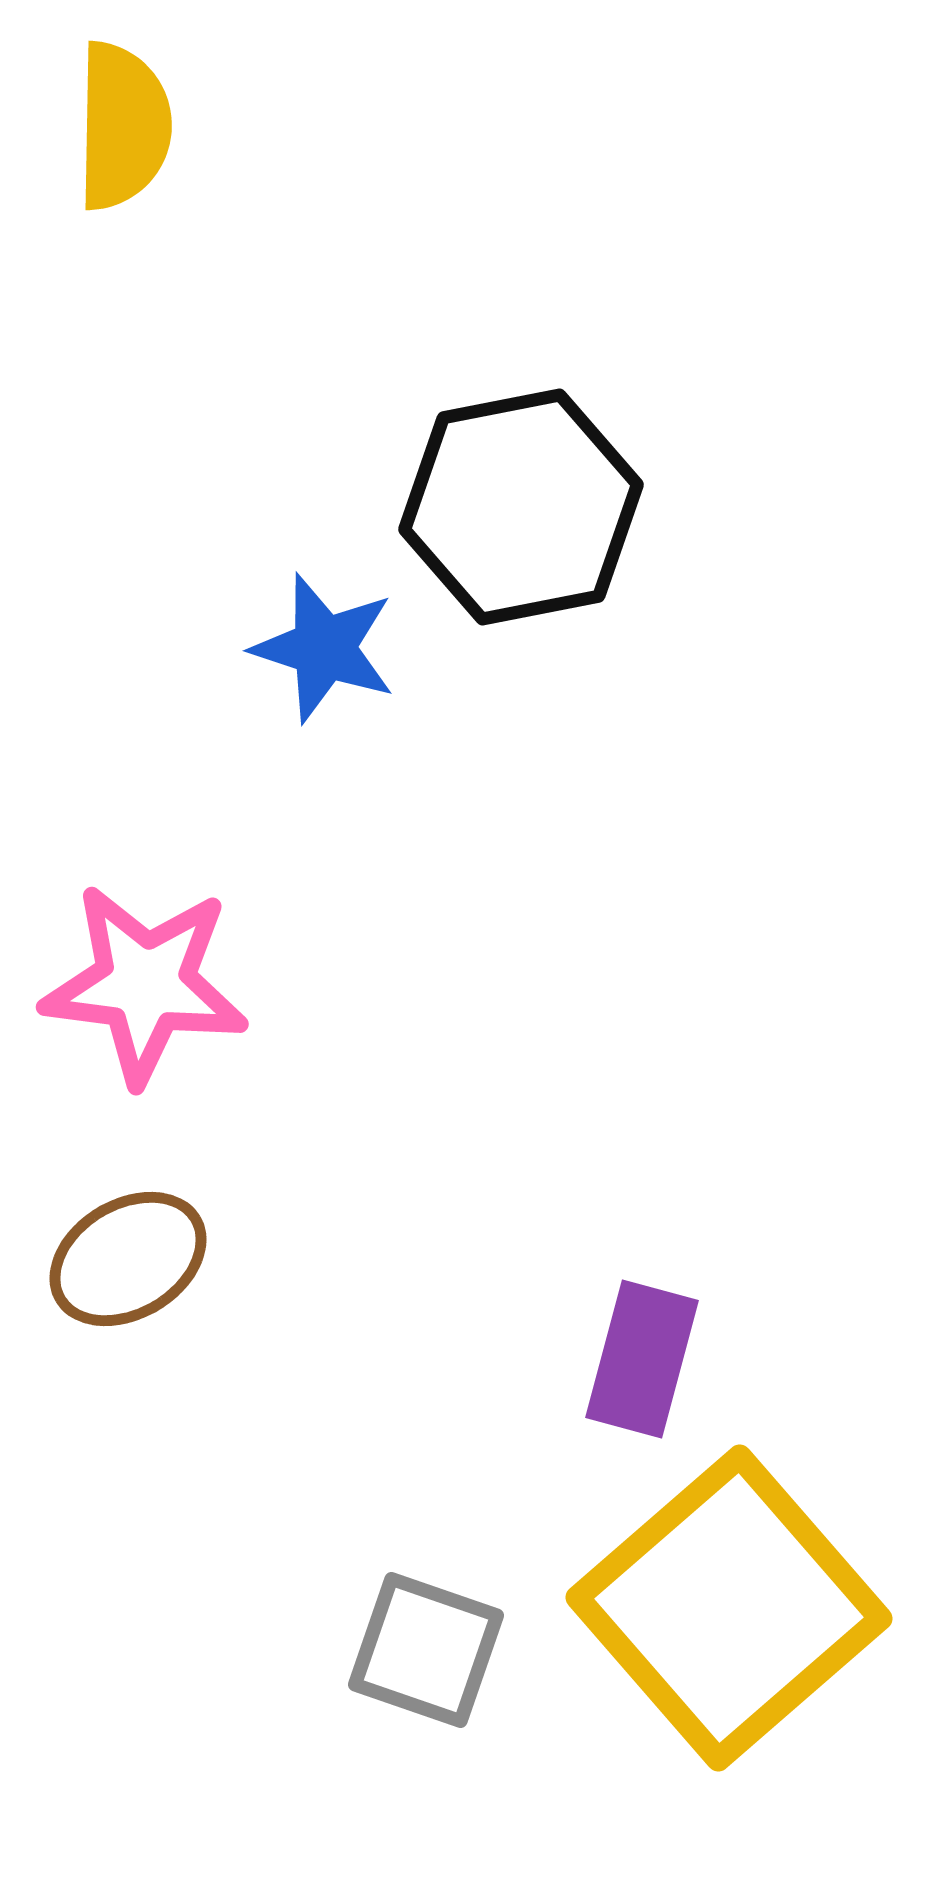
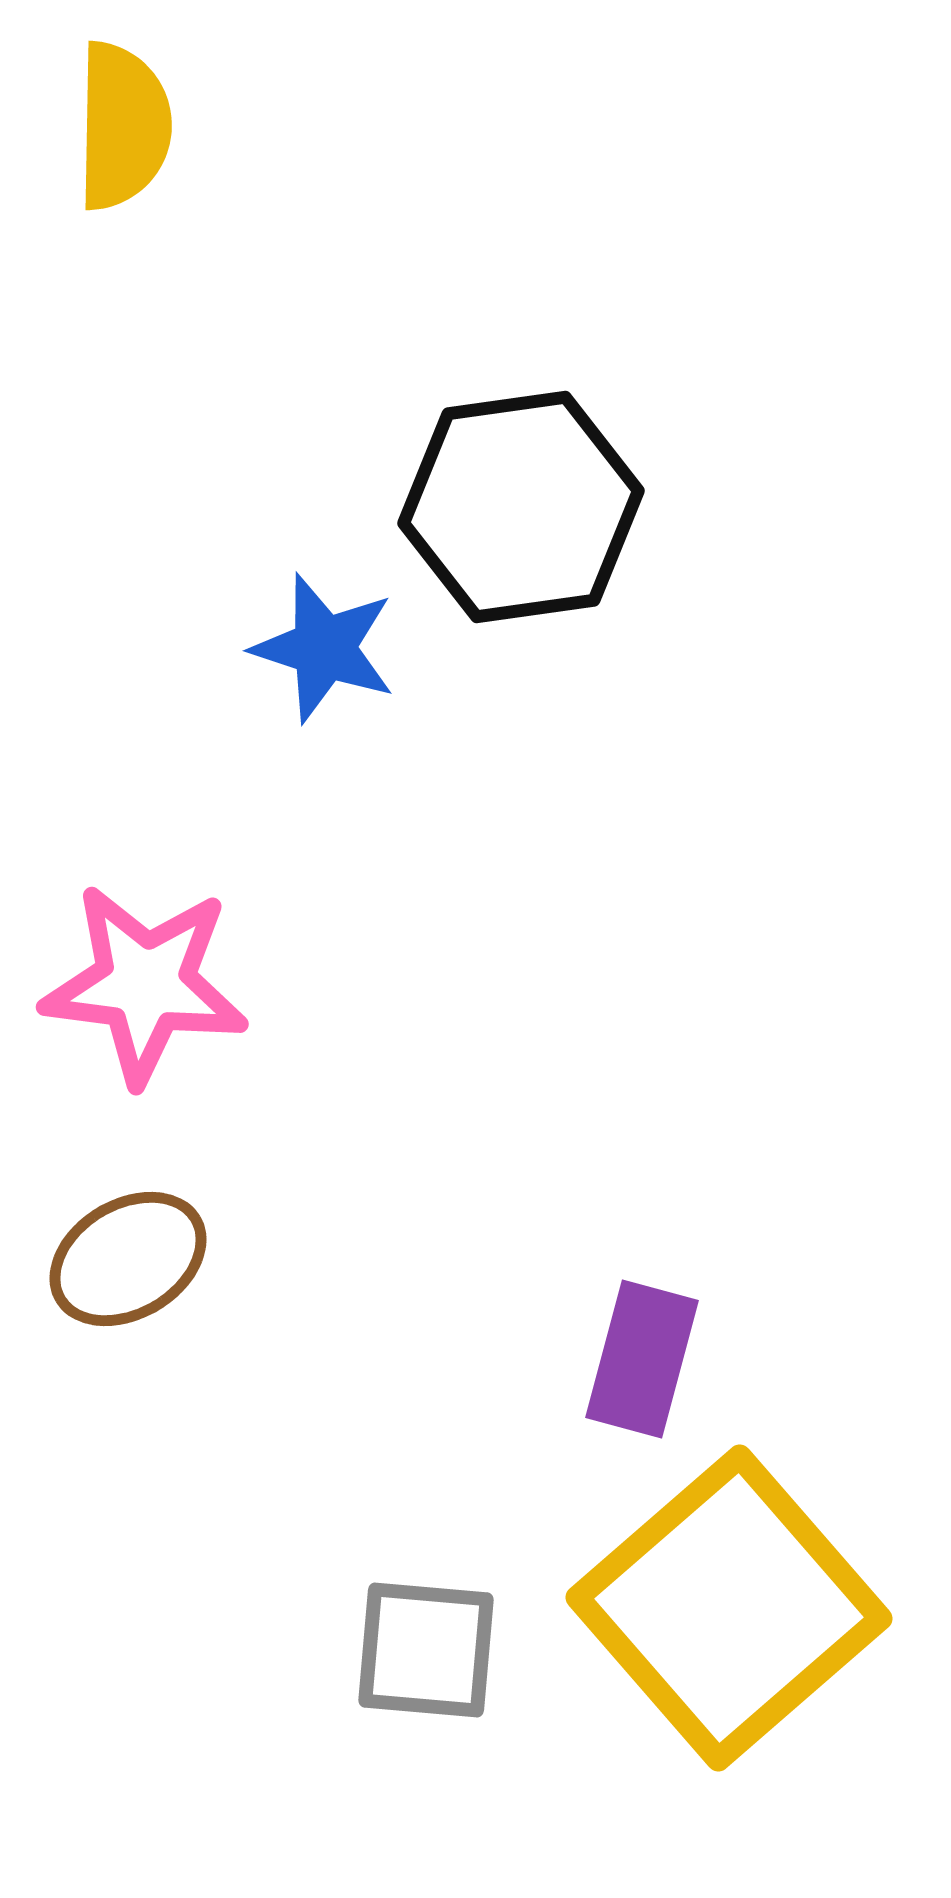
black hexagon: rotated 3 degrees clockwise
gray square: rotated 14 degrees counterclockwise
